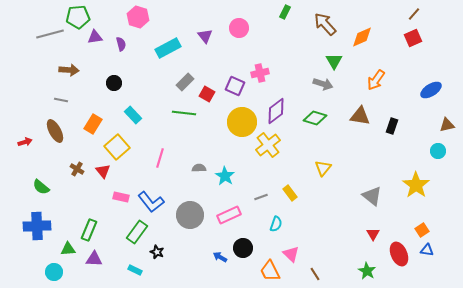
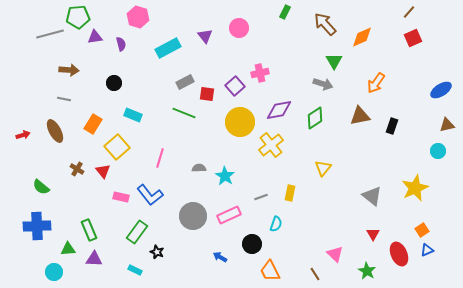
brown line at (414, 14): moved 5 px left, 2 px up
orange arrow at (376, 80): moved 3 px down
gray rectangle at (185, 82): rotated 18 degrees clockwise
purple square at (235, 86): rotated 24 degrees clockwise
blue ellipse at (431, 90): moved 10 px right
red square at (207, 94): rotated 21 degrees counterclockwise
gray line at (61, 100): moved 3 px right, 1 px up
purple diamond at (276, 111): moved 3 px right, 1 px up; rotated 28 degrees clockwise
green line at (184, 113): rotated 15 degrees clockwise
cyan rectangle at (133, 115): rotated 24 degrees counterclockwise
brown triangle at (360, 116): rotated 20 degrees counterclockwise
green diamond at (315, 118): rotated 50 degrees counterclockwise
yellow circle at (242, 122): moved 2 px left
red arrow at (25, 142): moved 2 px left, 7 px up
yellow cross at (268, 145): moved 3 px right
yellow star at (416, 185): moved 1 px left, 3 px down; rotated 12 degrees clockwise
yellow rectangle at (290, 193): rotated 49 degrees clockwise
blue L-shape at (151, 202): moved 1 px left, 7 px up
gray circle at (190, 215): moved 3 px right, 1 px down
green rectangle at (89, 230): rotated 45 degrees counterclockwise
black circle at (243, 248): moved 9 px right, 4 px up
blue triangle at (427, 250): rotated 32 degrees counterclockwise
pink triangle at (291, 254): moved 44 px right
